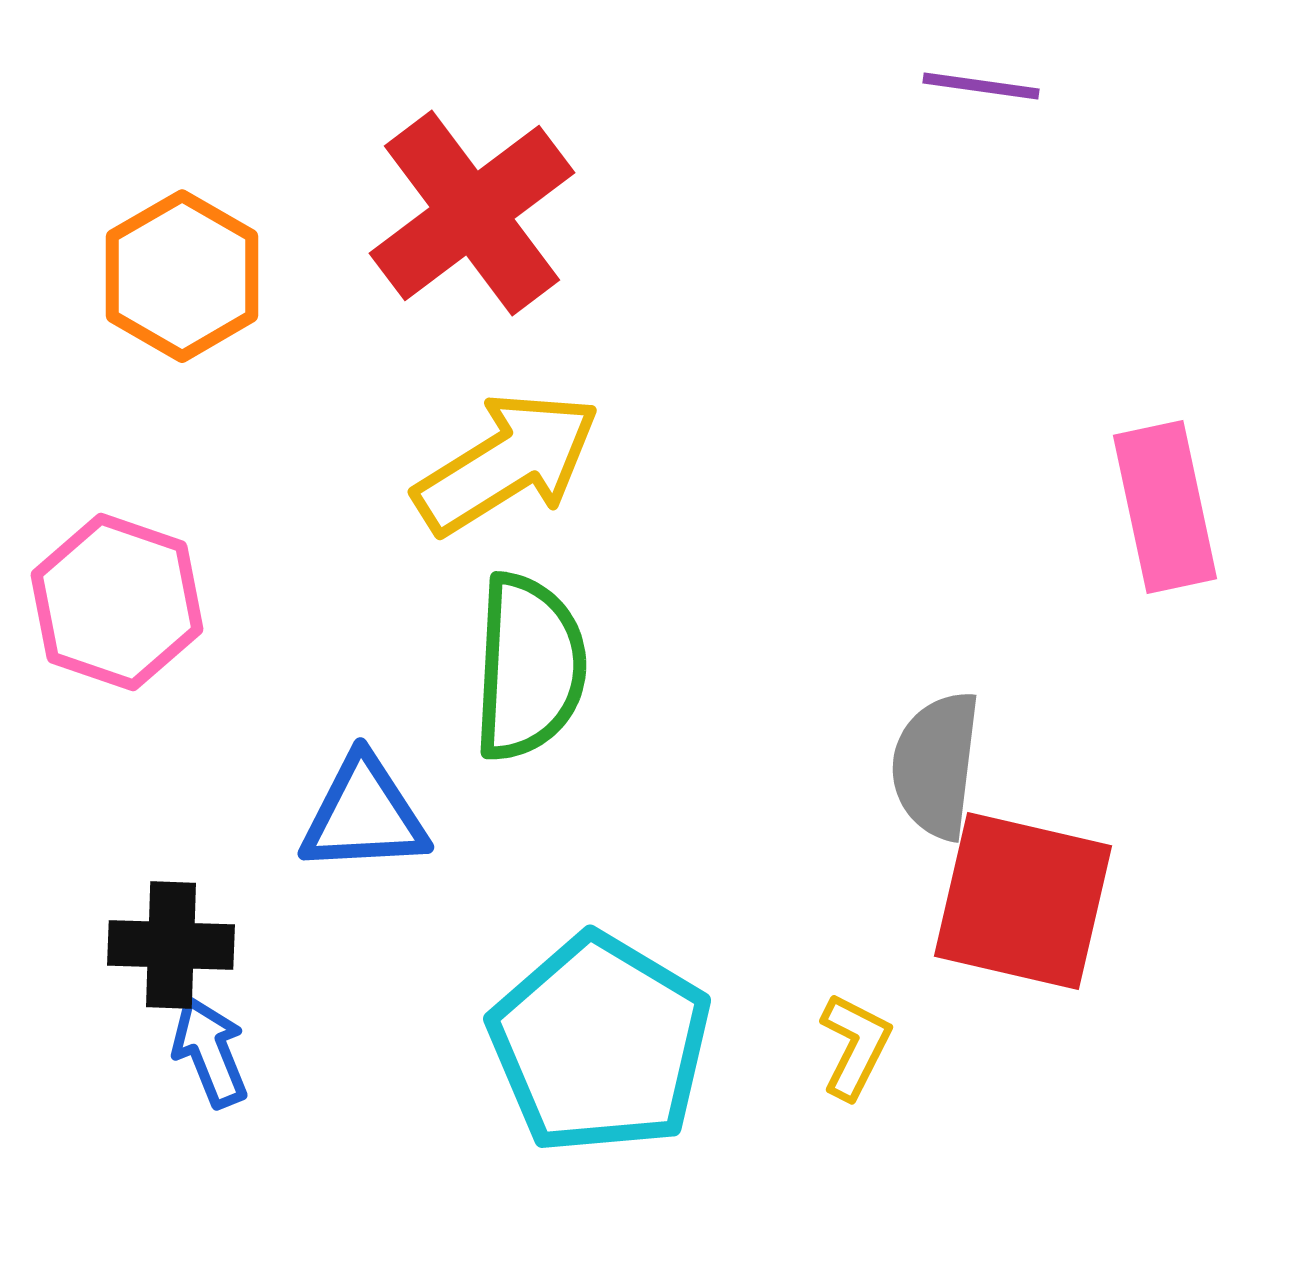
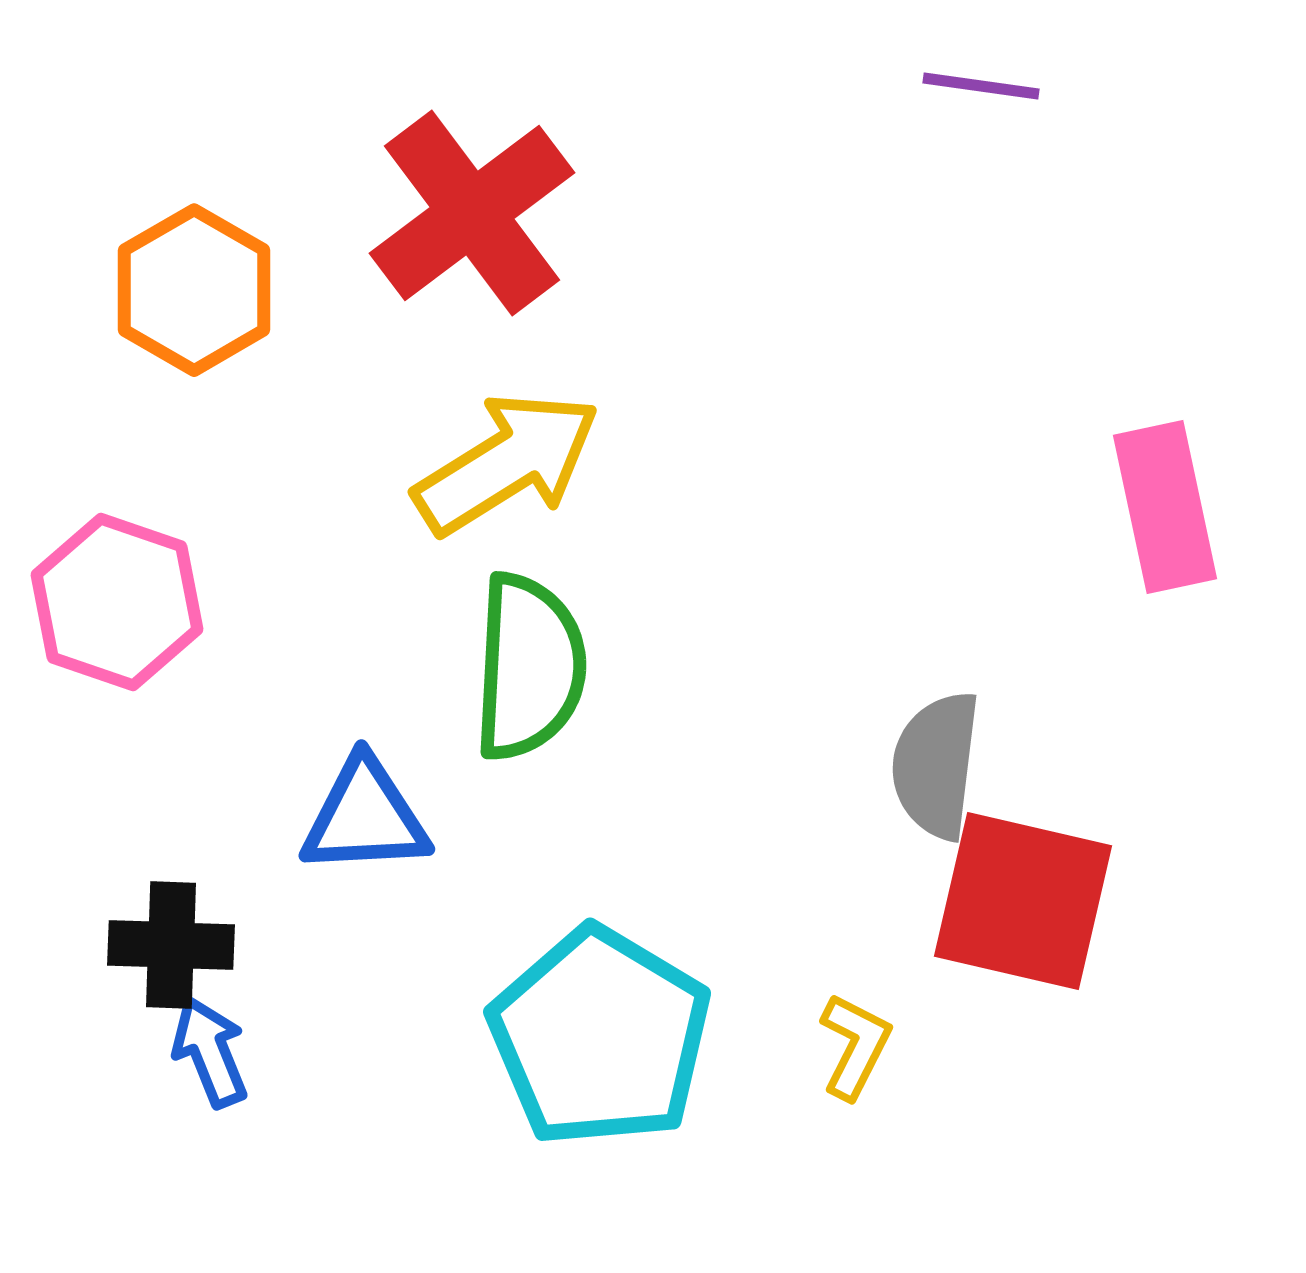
orange hexagon: moved 12 px right, 14 px down
blue triangle: moved 1 px right, 2 px down
cyan pentagon: moved 7 px up
